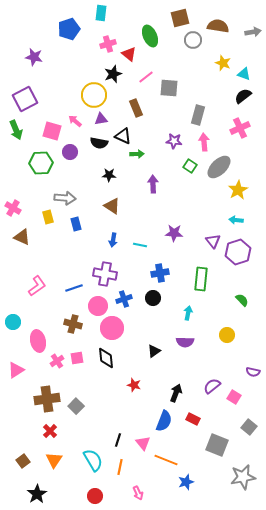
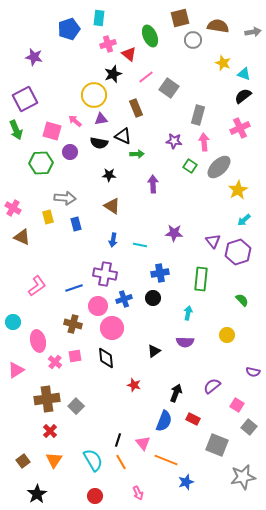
cyan rectangle at (101, 13): moved 2 px left, 5 px down
gray square at (169, 88): rotated 30 degrees clockwise
cyan arrow at (236, 220): moved 8 px right; rotated 48 degrees counterclockwise
pink square at (77, 358): moved 2 px left, 2 px up
pink cross at (57, 361): moved 2 px left, 1 px down; rotated 16 degrees counterclockwise
pink square at (234, 397): moved 3 px right, 8 px down
orange line at (120, 467): moved 1 px right, 5 px up; rotated 42 degrees counterclockwise
